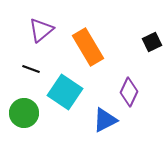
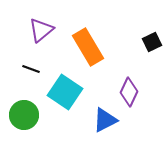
green circle: moved 2 px down
